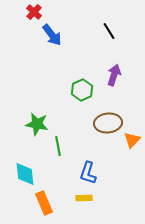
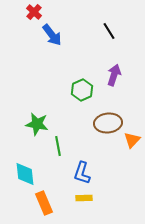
blue L-shape: moved 6 px left
